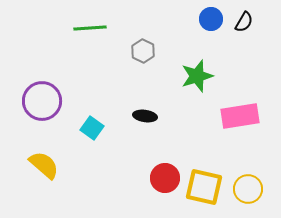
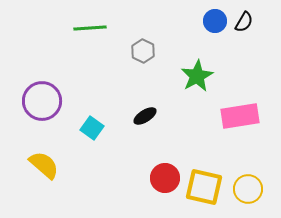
blue circle: moved 4 px right, 2 px down
green star: rotated 12 degrees counterclockwise
black ellipse: rotated 40 degrees counterclockwise
